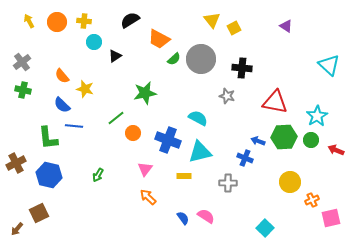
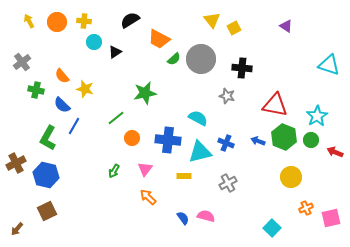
black triangle at (115, 56): moved 4 px up
cyan triangle at (329, 65): rotated 25 degrees counterclockwise
green cross at (23, 90): moved 13 px right
red triangle at (275, 102): moved 3 px down
blue line at (74, 126): rotated 66 degrees counterclockwise
orange circle at (133, 133): moved 1 px left, 5 px down
green hexagon at (284, 137): rotated 25 degrees clockwise
green L-shape at (48, 138): rotated 35 degrees clockwise
blue cross at (168, 140): rotated 15 degrees counterclockwise
red arrow at (336, 150): moved 1 px left, 2 px down
blue cross at (245, 158): moved 19 px left, 15 px up
blue hexagon at (49, 175): moved 3 px left
green arrow at (98, 175): moved 16 px right, 4 px up
yellow circle at (290, 182): moved 1 px right, 5 px up
gray cross at (228, 183): rotated 30 degrees counterclockwise
orange cross at (312, 200): moved 6 px left, 8 px down
brown square at (39, 213): moved 8 px right, 2 px up
pink semicircle at (206, 216): rotated 18 degrees counterclockwise
cyan square at (265, 228): moved 7 px right
